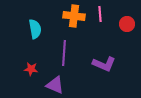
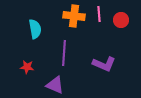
pink line: moved 1 px left
red circle: moved 6 px left, 4 px up
red star: moved 4 px left, 2 px up
